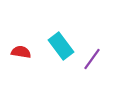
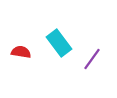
cyan rectangle: moved 2 px left, 3 px up
